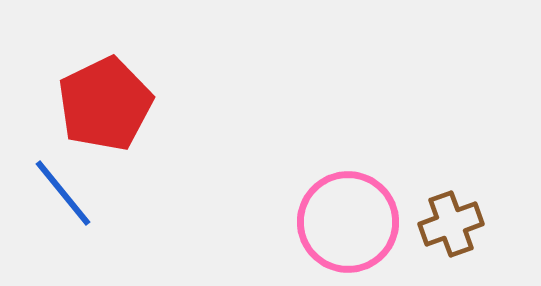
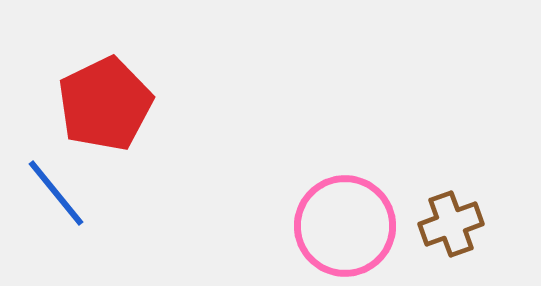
blue line: moved 7 px left
pink circle: moved 3 px left, 4 px down
